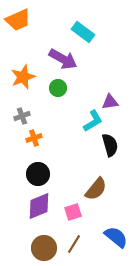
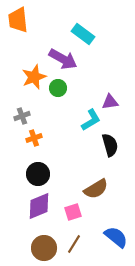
orange trapezoid: rotated 108 degrees clockwise
cyan rectangle: moved 2 px down
orange star: moved 11 px right
cyan L-shape: moved 2 px left, 1 px up
brown semicircle: rotated 20 degrees clockwise
